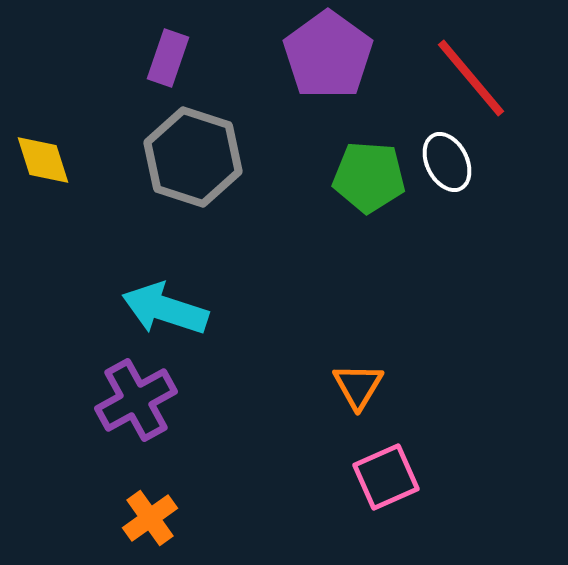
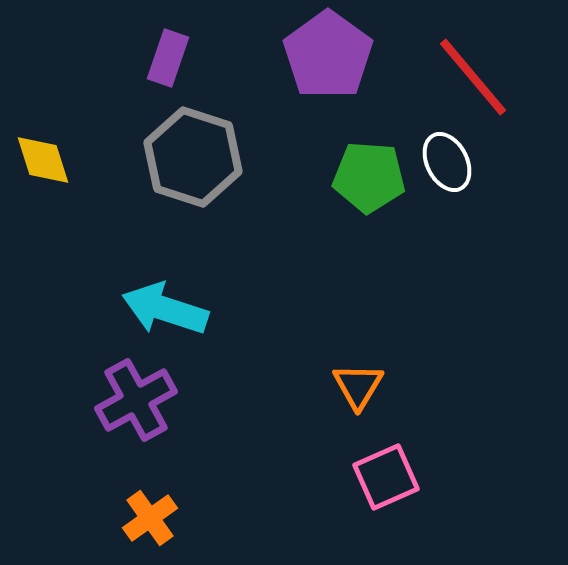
red line: moved 2 px right, 1 px up
